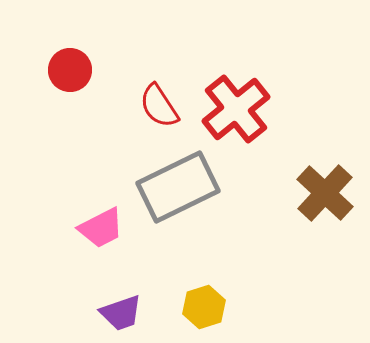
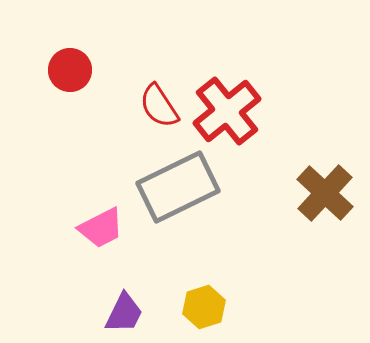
red cross: moved 9 px left, 2 px down
purple trapezoid: moved 3 px right; rotated 45 degrees counterclockwise
